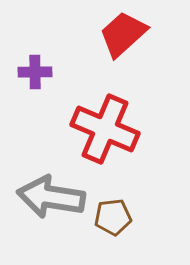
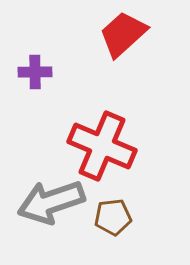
red cross: moved 3 px left, 17 px down
gray arrow: moved 5 px down; rotated 28 degrees counterclockwise
